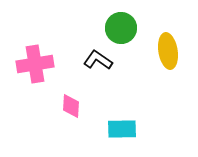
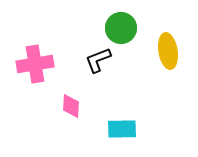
black L-shape: rotated 56 degrees counterclockwise
